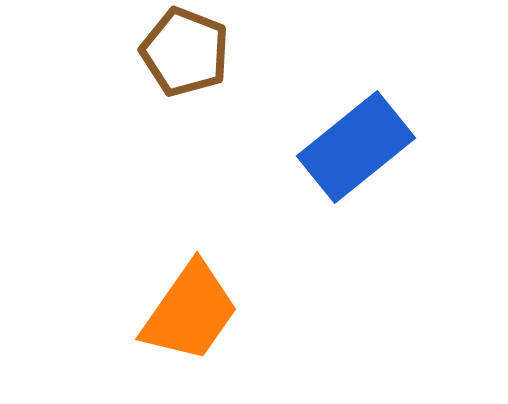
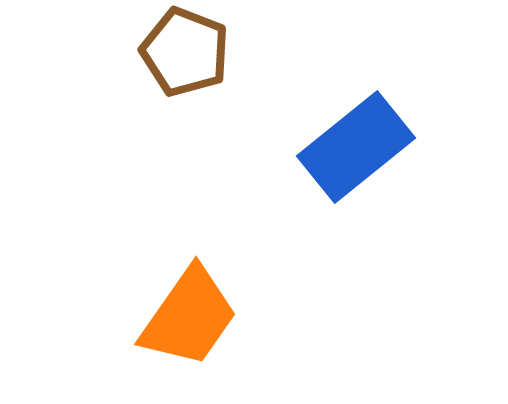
orange trapezoid: moved 1 px left, 5 px down
